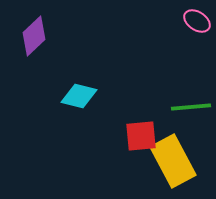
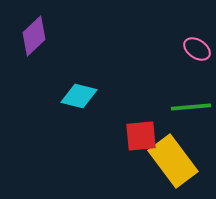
pink ellipse: moved 28 px down
yellow rectangle: rotated 9 degrees counterclockwise
